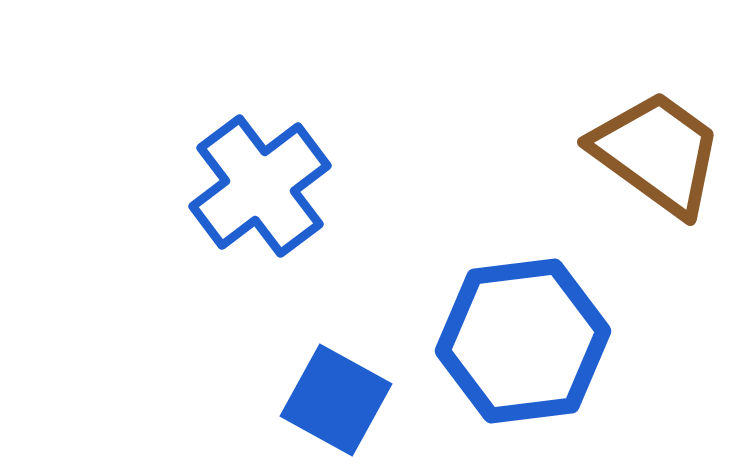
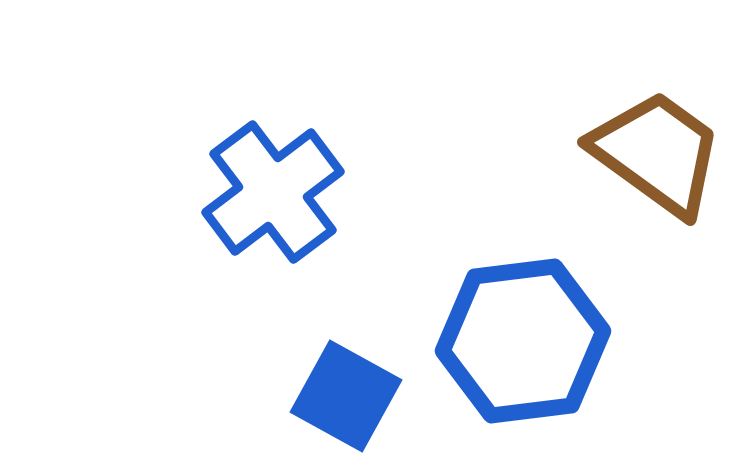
blue cross: moved 13 px right, 6 px down
blue square: moved 10 px right, 4 px up
